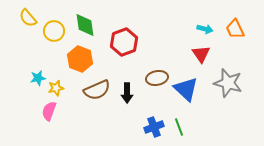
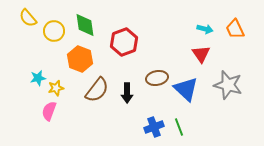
gray star: moved 2 px down
brown semicircle: rotated 28 degrees counterclockwise
